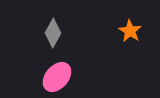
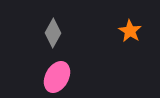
pink ellipse: rotated 12 degrees counterclockwise
